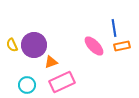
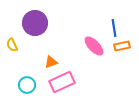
purple circle: moved 1 px right, 22 px up
